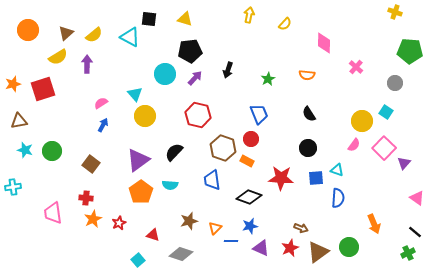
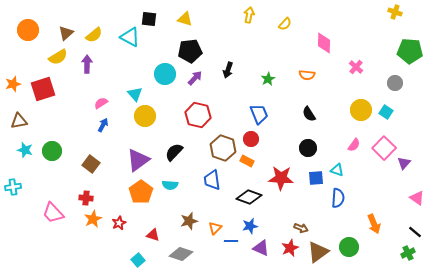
yellow circle at (362, 121): moved 1 px left, 11 px up
pink trapezoid at (53, 213): rotated 35 degrees counterclockwise
